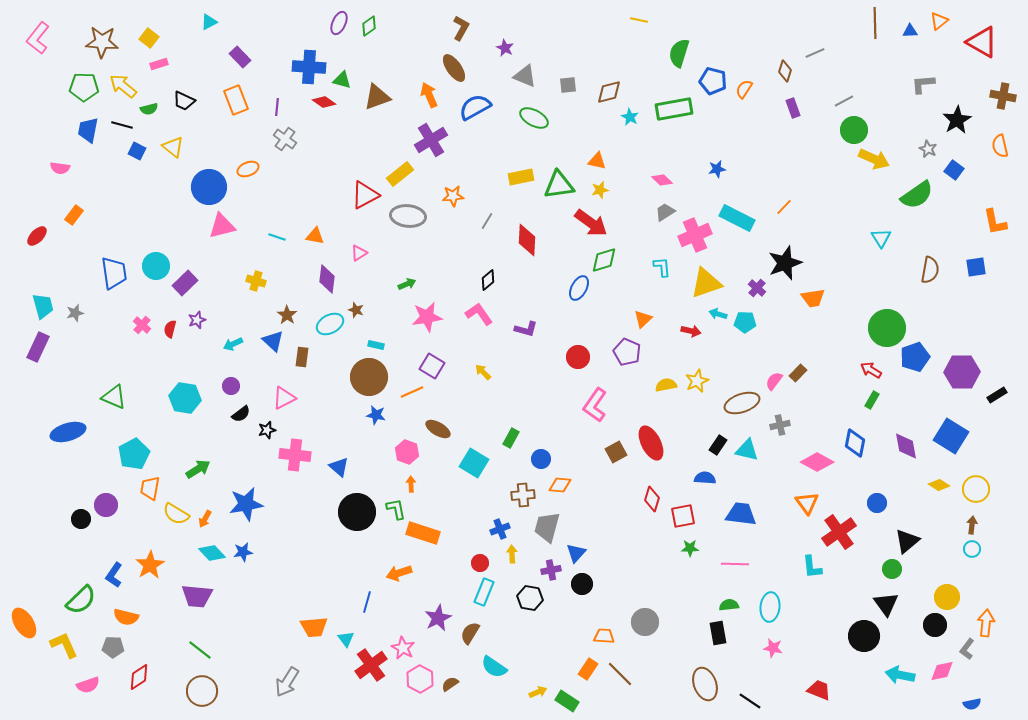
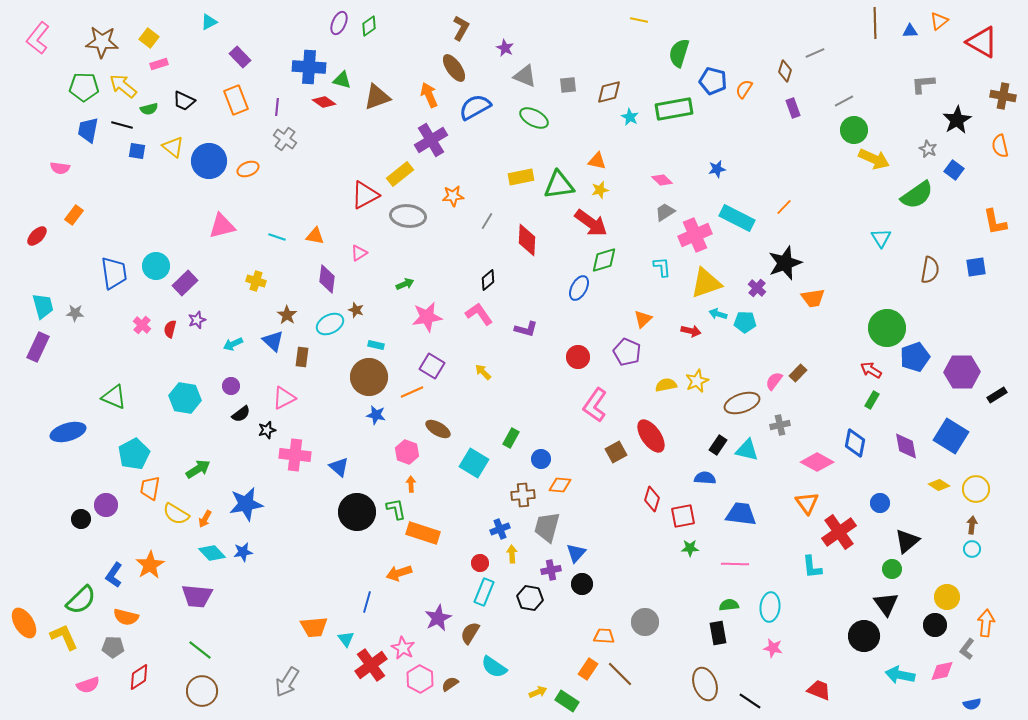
blue square at (137, 151): rotated 18 degrees counterclockwise
blue circle at (209, 187): moved 26 px up
green arrow at (407, 284): moved 2 px left
gray star at (75, 313): rotated 18 degrees clockwise
red ellipse at (651, 443): moved 7 px up; rotated 8 degrees counterclockwise
blue circle at (877, 503): moved 3 px right
yellow L-shape at (64, 645): moved 8 px up
